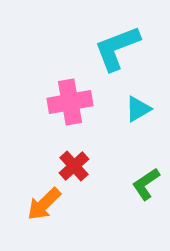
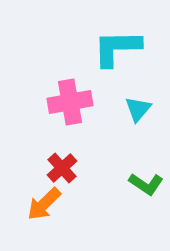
cyan L-shape: rotated 20 degrees clockwise
cyan triangle: rotated 20 degrees counterclockwise
red cross: moved 12 px left, 2 px down
green L-shape: rotated 112 degrees counterclockwise
